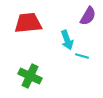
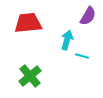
cyan arrow: rotated 144 degrees counterclockwise
green cross: rotated 25 degrees clockwise
